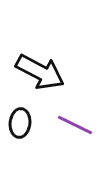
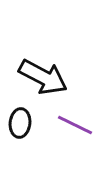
black arrow: moved 3 px right, 5 px down
